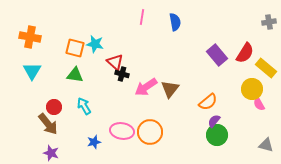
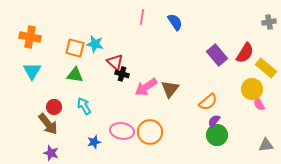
blue semicircle: rotated 24 degrees counterclockwise
gray triangle: rotated 21 degrees counterclockwise
